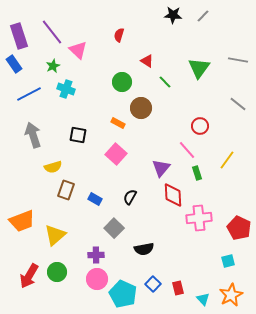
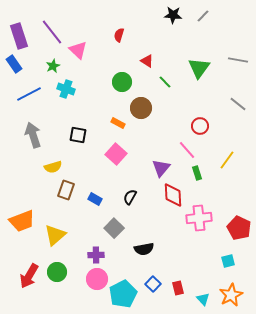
cyan pentagon at (123, 294): rotated 20 degrees clockwise
